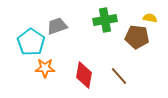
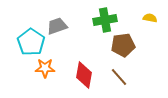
brown pentagon: moved 14 px left, 8 px down; rotated 15 degrees counterclockwise
brown line: moved 1 px down
